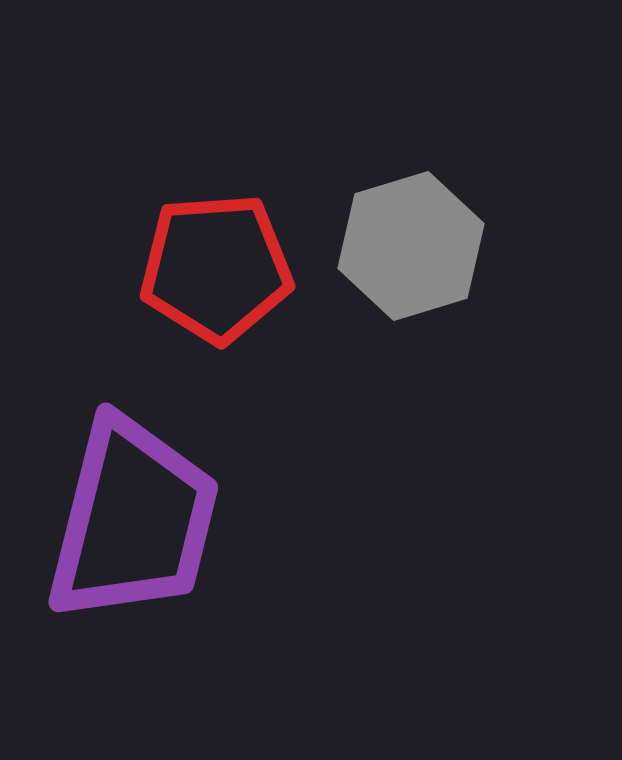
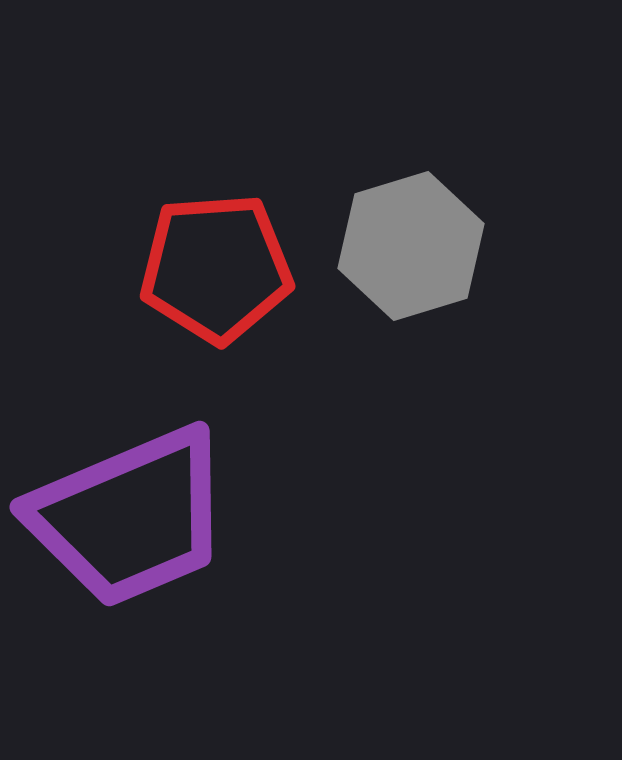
purple trapezoid: moved 3 px left, 3 px up; rotated 53 degrees clockwise
